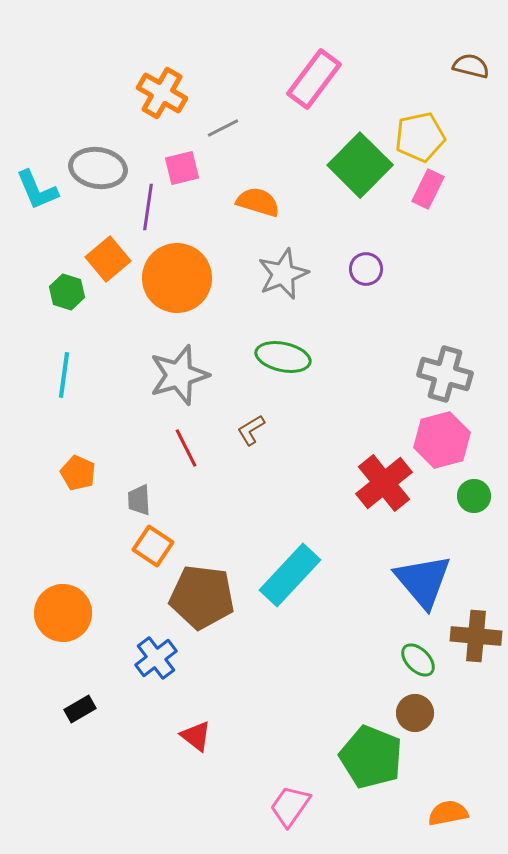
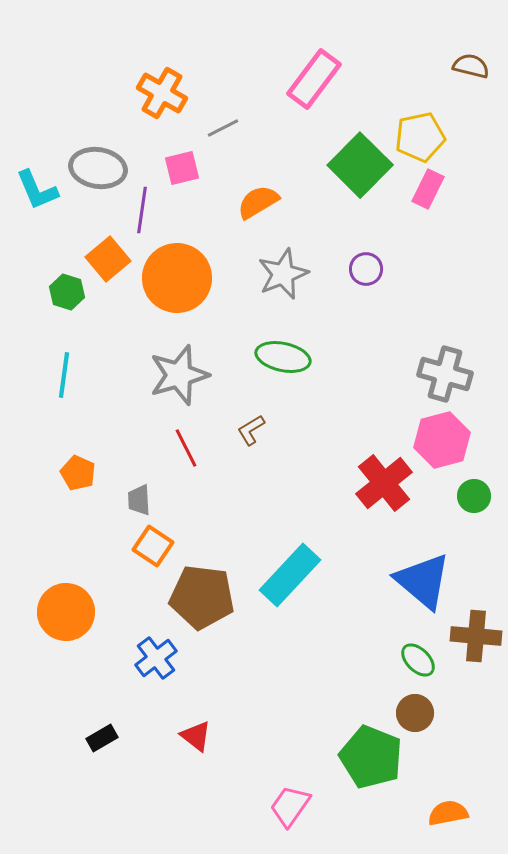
orange semicircle at (258, 202): rotated 48 degrees counterclockwise
purple line at (148, 207): moved 6 px left, 3 px down
blue triangle at (423, 581): rotated 10 degrees counterclockwise
orange circle at (63, 613): moved 3 px right, 1 px up
black rectangle at (80, 709): moved 22 px right, 29 px down
